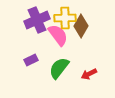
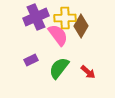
purple cross: moved 1 px left, 3 px up
red arrow: moved 1 px left, 2 px up; rotated 112 degrees counterclockwise
